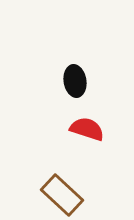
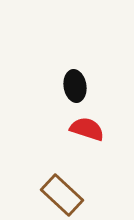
black ellipse: moved 5 px down
